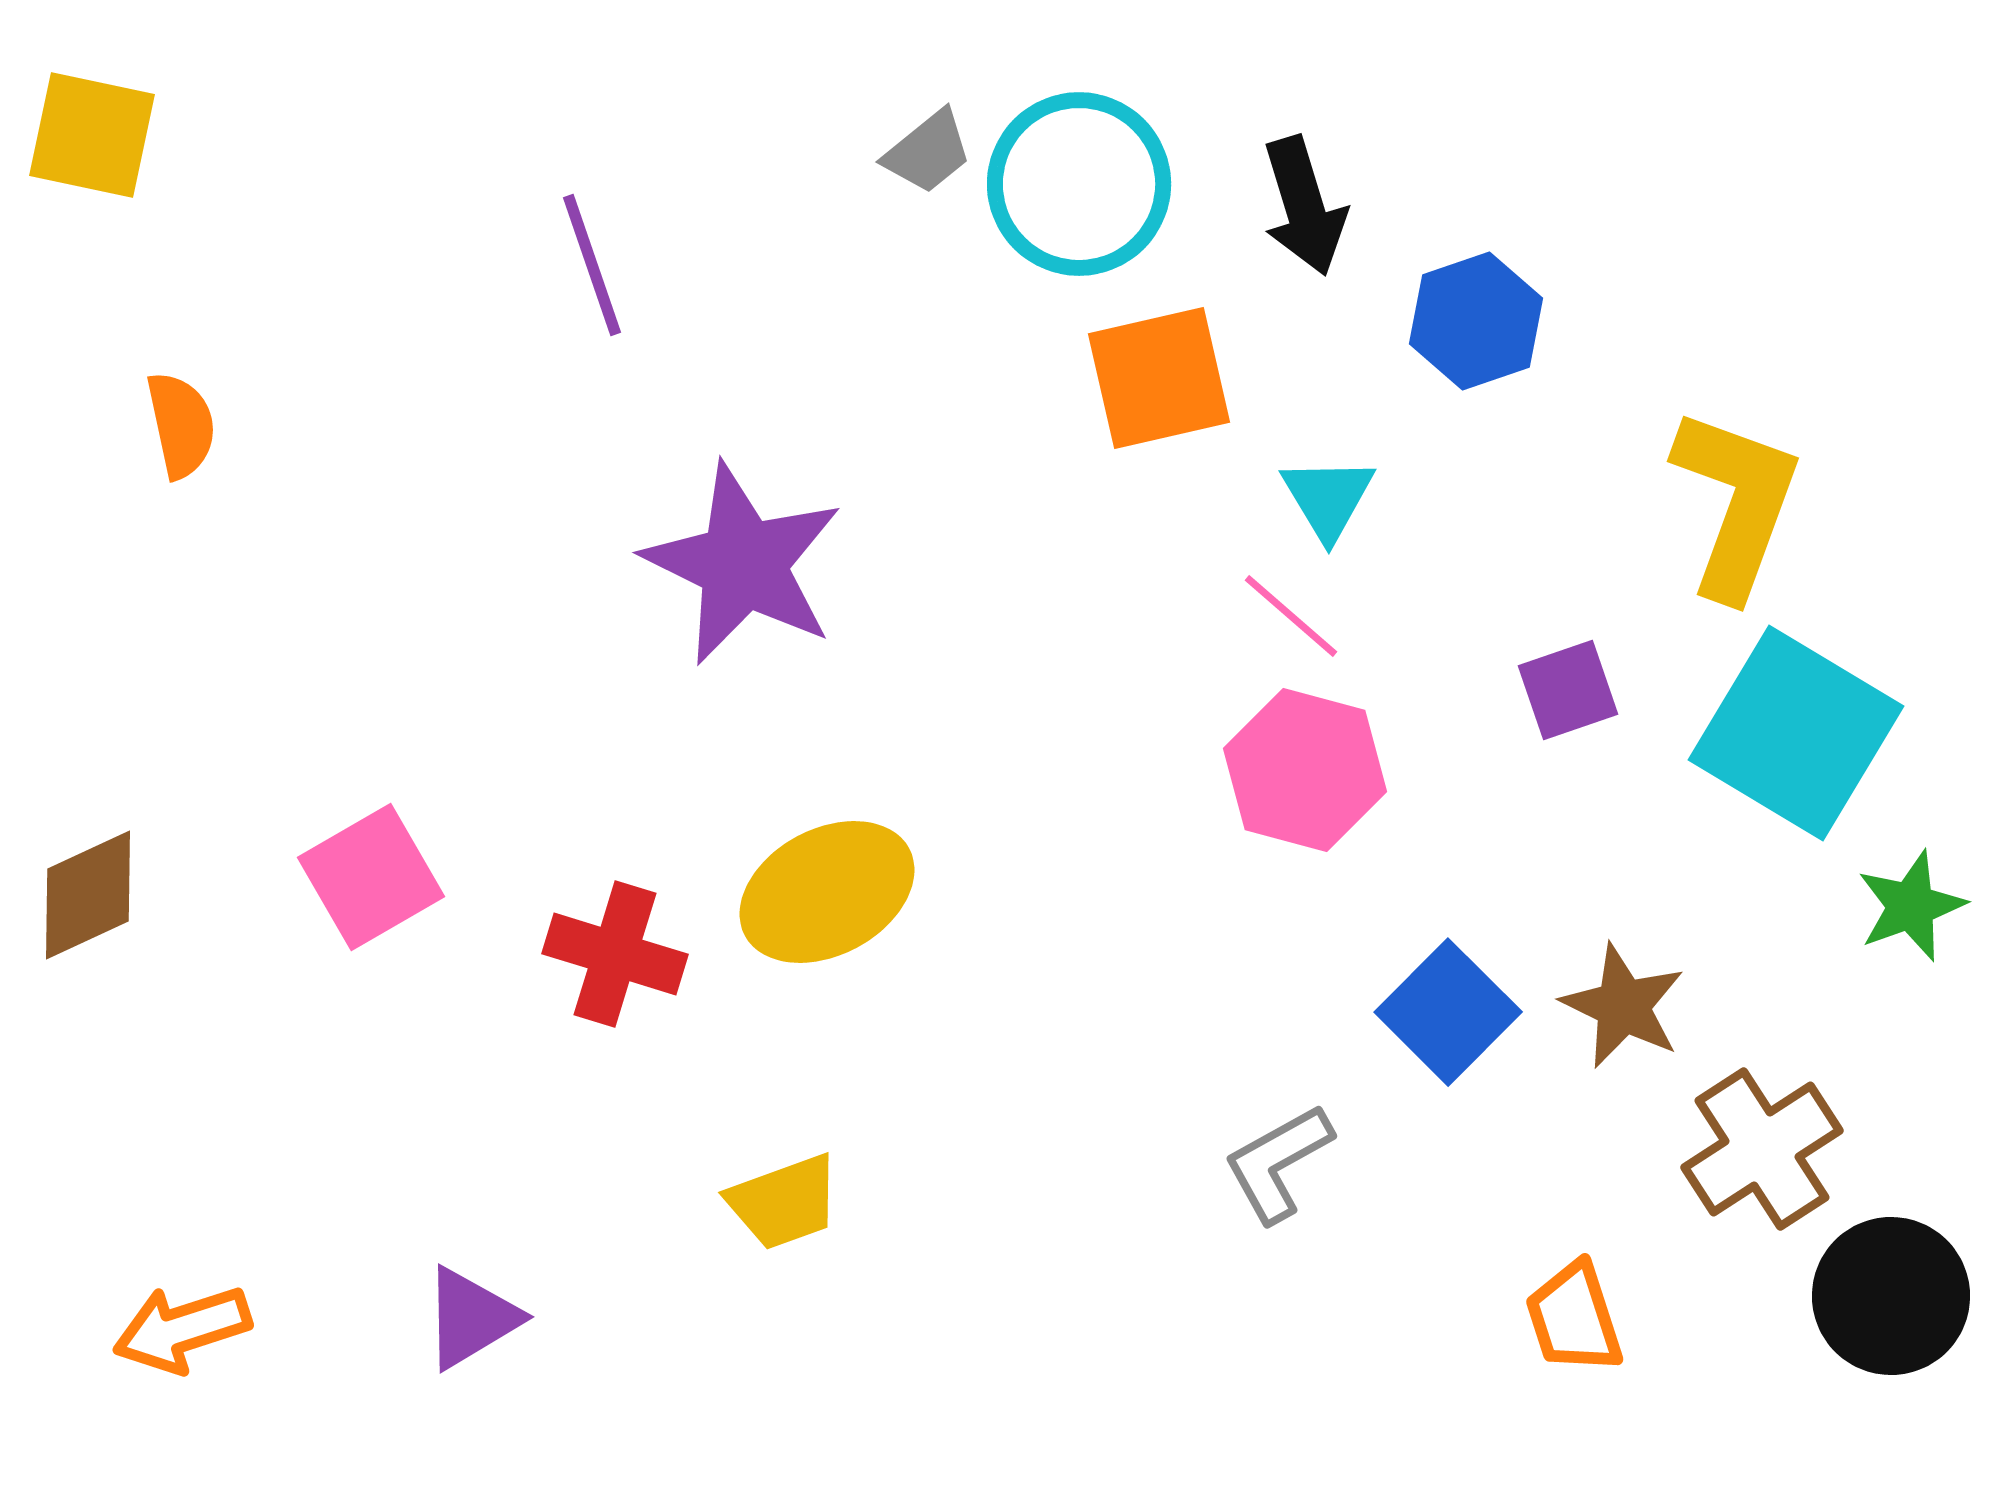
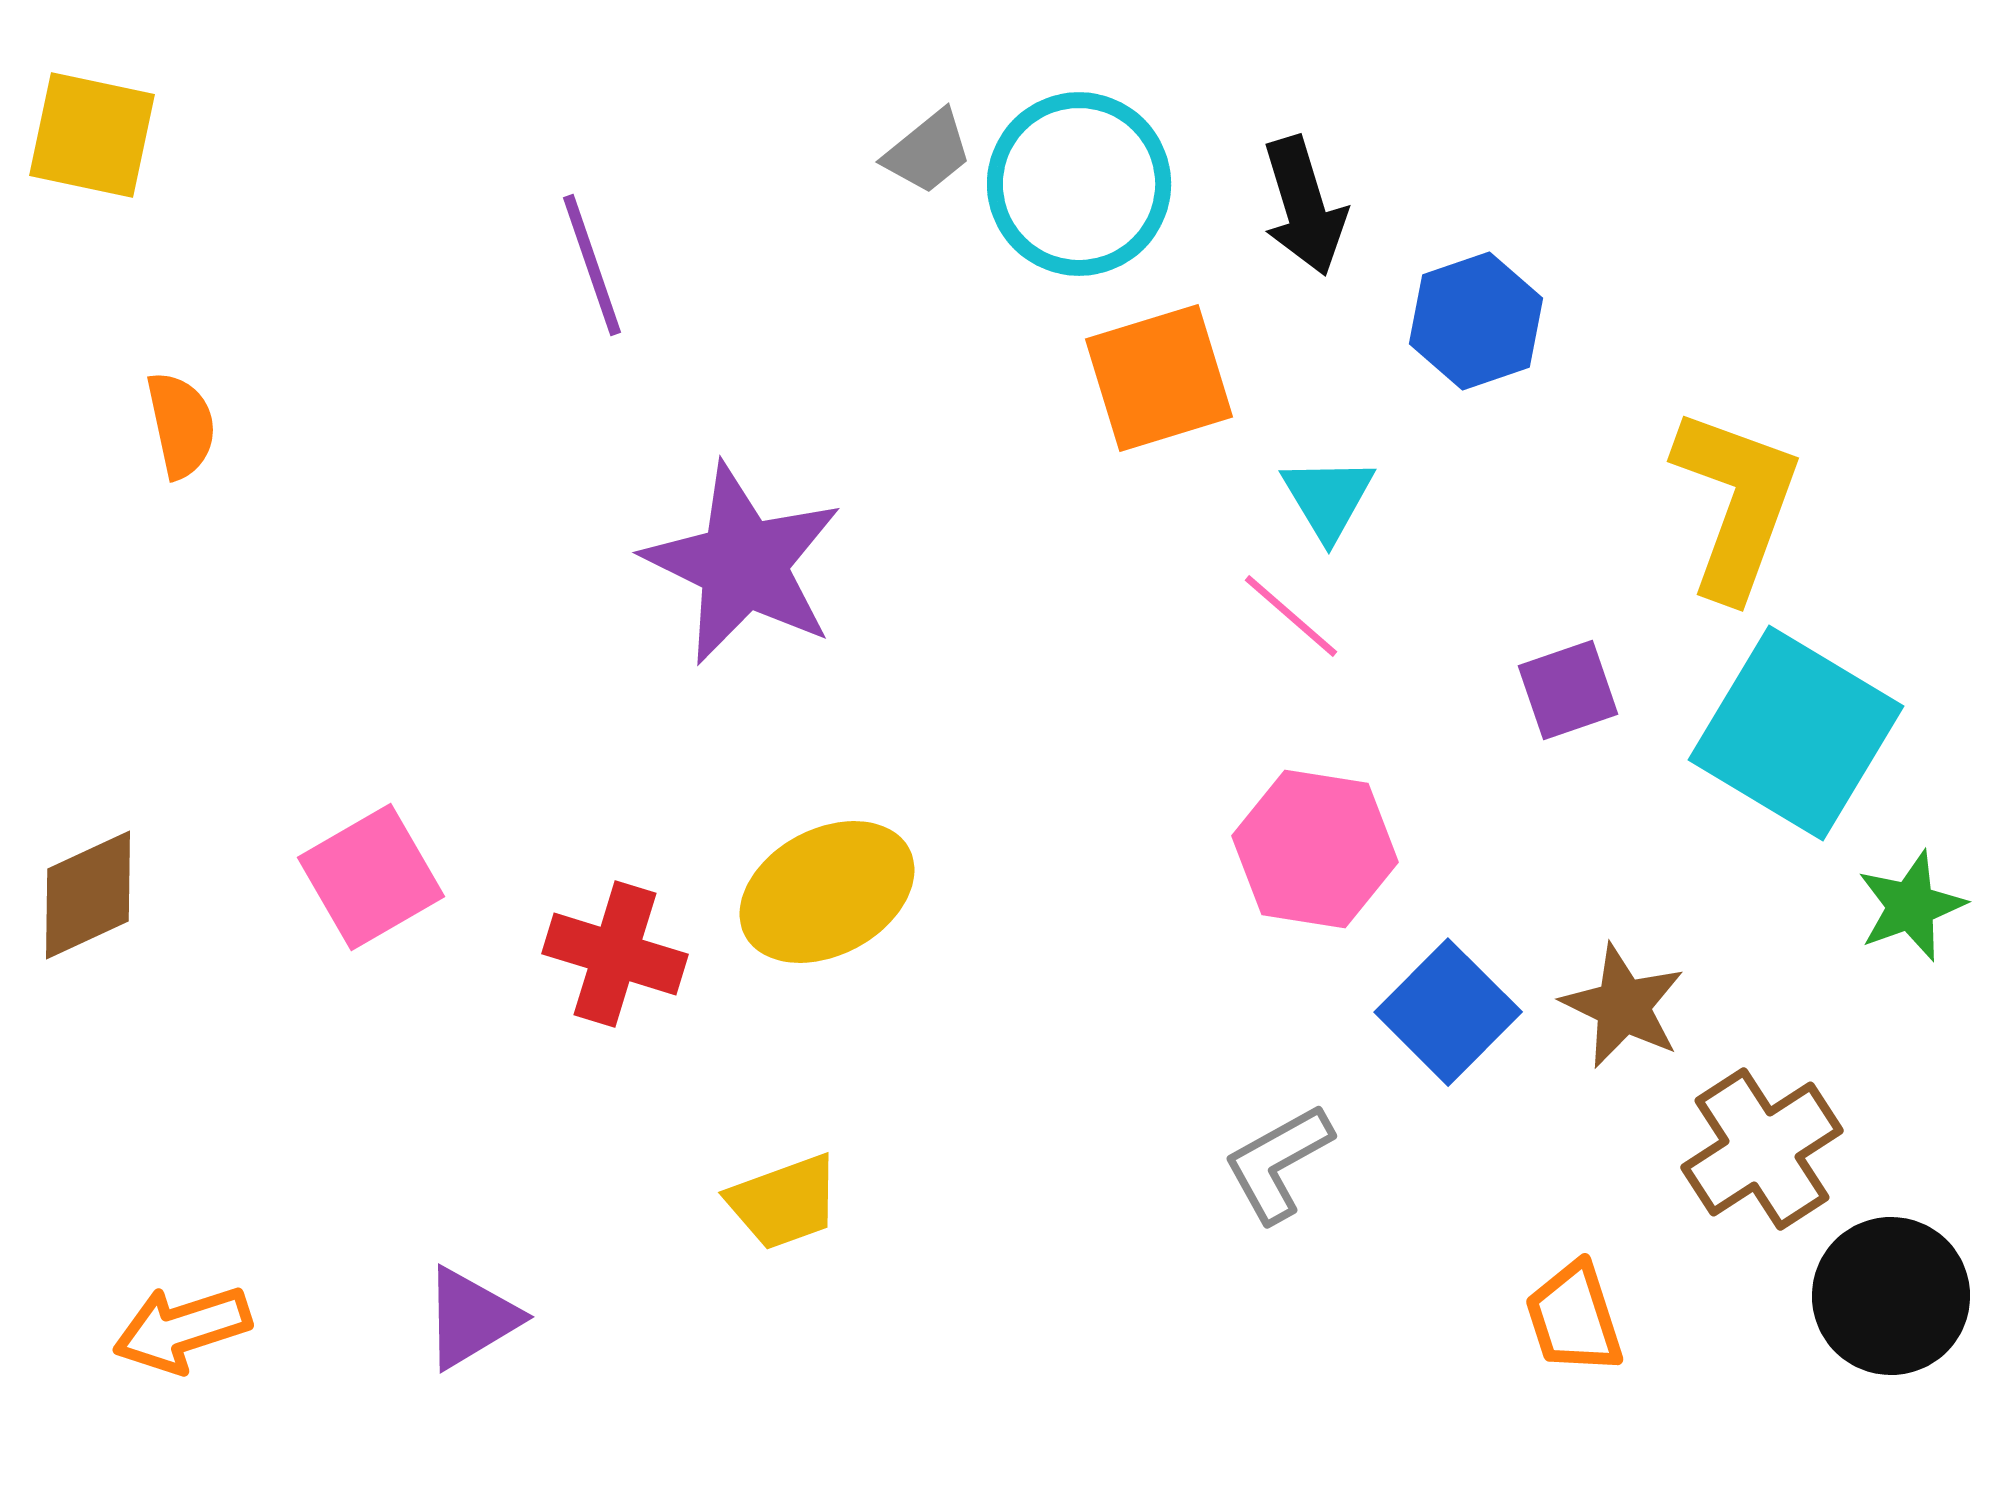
orange square: rotated 4 degrees counterclockwise
pink hexagon: moved 10 px right, 79 px down; rotated 6 degrees counterclockwise
